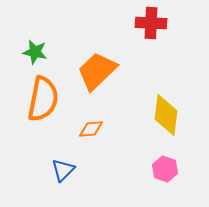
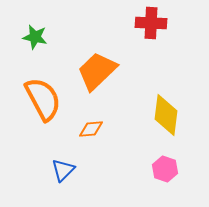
green star: moved 15 px up
orange semicircle: rotated 39 degrees counterclockwise
